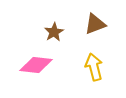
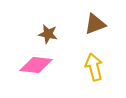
brown star: moved 6 px left, 2 px down; rotated 30 degrees counterclockwise
